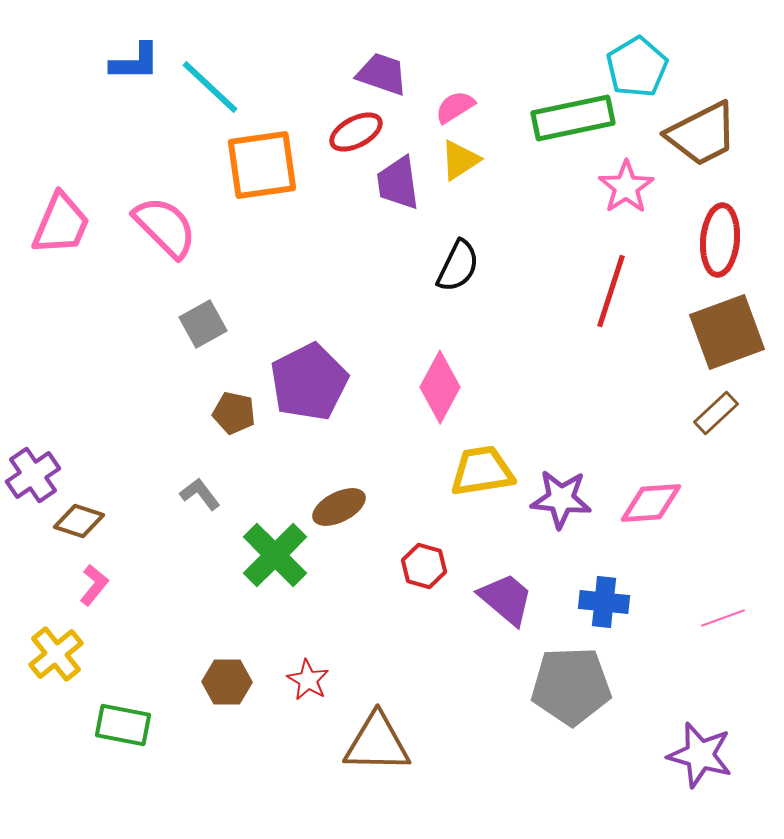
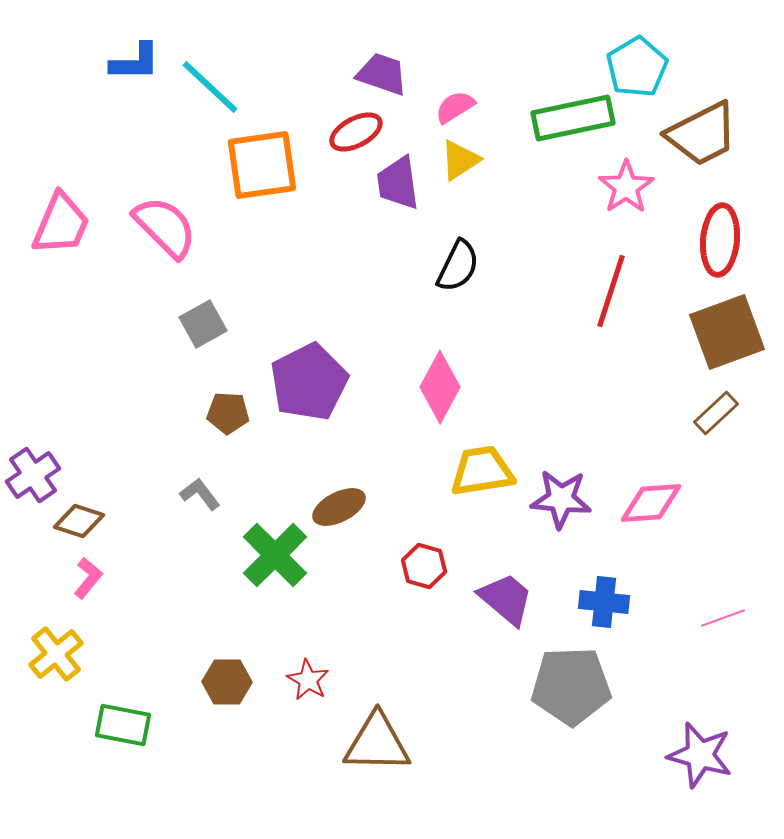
brown pentagon at (234, 413): moved 6 px left; rotated 9 degrees counterclockwise
pink L-shape at (94, 585): moved 6 px left, 7 px up
